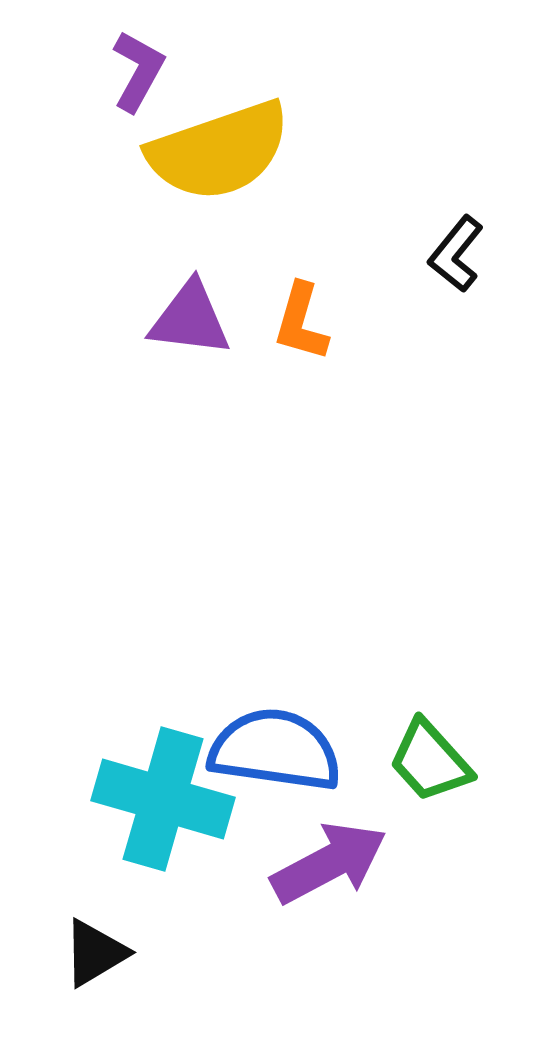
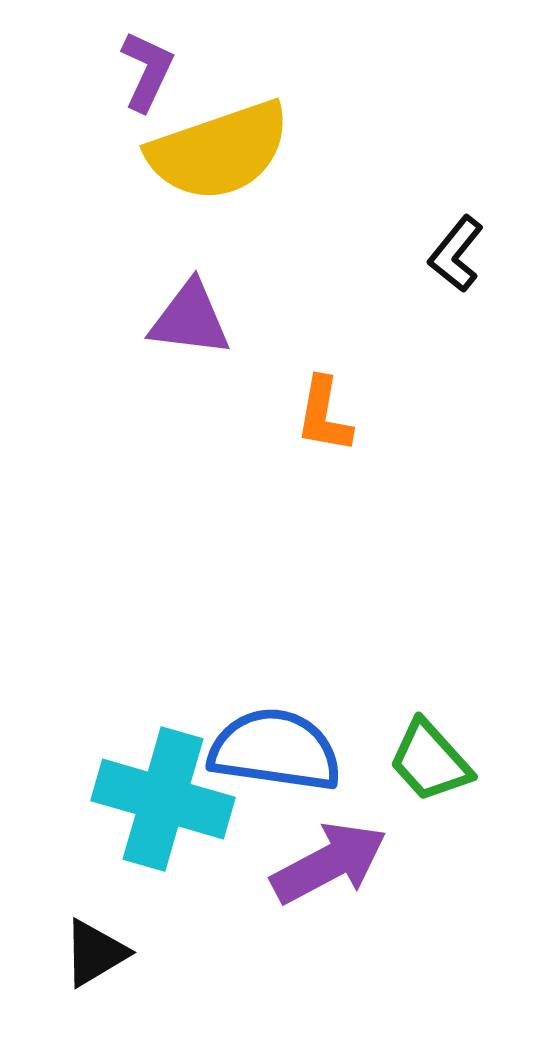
purple L-shape: moved 9 px right; rotated 4 degrees counterclockwise
orange L-shape: moved 23 px right, 93 px down; rotated 6 degrees counterclockwise
